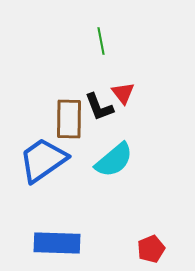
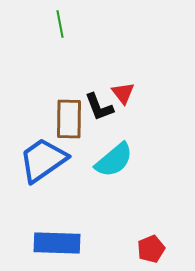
green line: moved 41 px left, 17 px up
